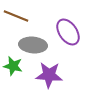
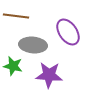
brown line: rotated 15 degrees counterclockwise
